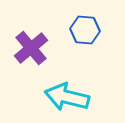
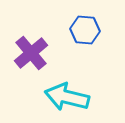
purple cross: moved 5 px down
